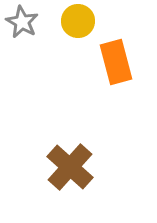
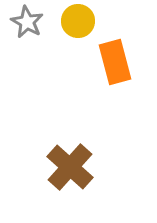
gray star: moved 5 px right
orange rectangle: moved 1 px left
